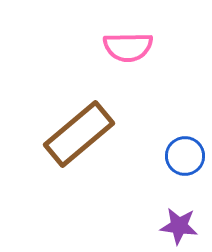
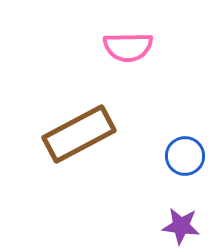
brown rectangle: rotated 12 degrees clockwise
purple star: moved 2 px right
